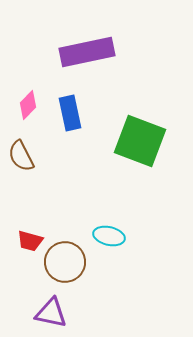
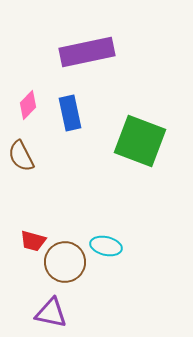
cyan ellipse: moved 3 px left, 10 px down
red trapezoid: moved 3 px right
